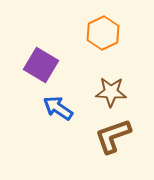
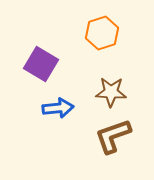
orange hexagon: moved 1 px left; rotated 8 degrees clockwise
purple square: moved 1 px up
blue arrow: rotated 140 degrees clockwise
